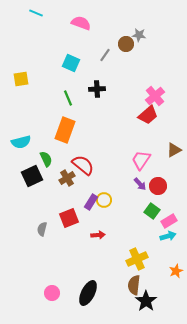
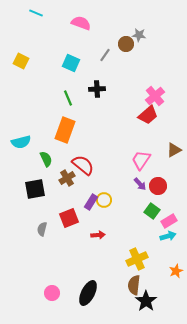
yellow square: moved 18 px up; rotated 35 degrees clockwise
black square: moved 3 px right, 13 px down; rotated 15 degrees clockwise
